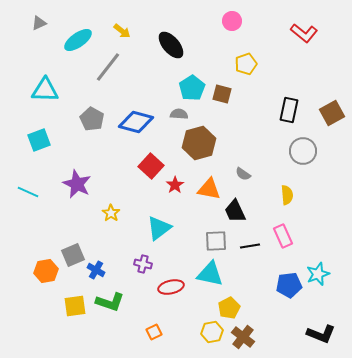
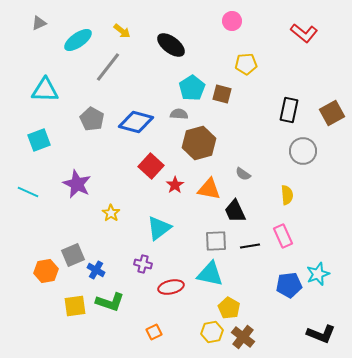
black ellipse at (171, 45): rotated 12 degrees counterclockwise
yellow pentagon at (246, 64): rotated 15 degrees clockwise
yellow pentagon at (229, 308): rotated 15 degrees counterclockwise
